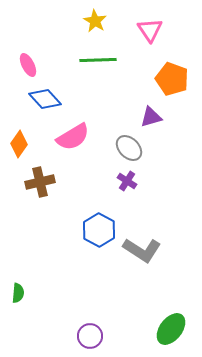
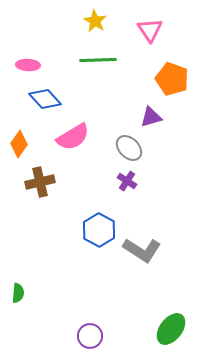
pink ellipse: rotated 60 degrees counterclockwise
